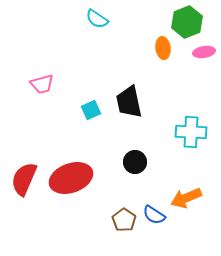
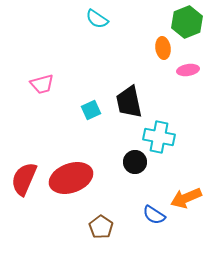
pink ellipse: moved 16 px left, 18 px down
cyan cross: moved 32 px left, 5 px down; rotated 8 degrees clockwise
brown pentagon: moved 23 px left, 7 px down
